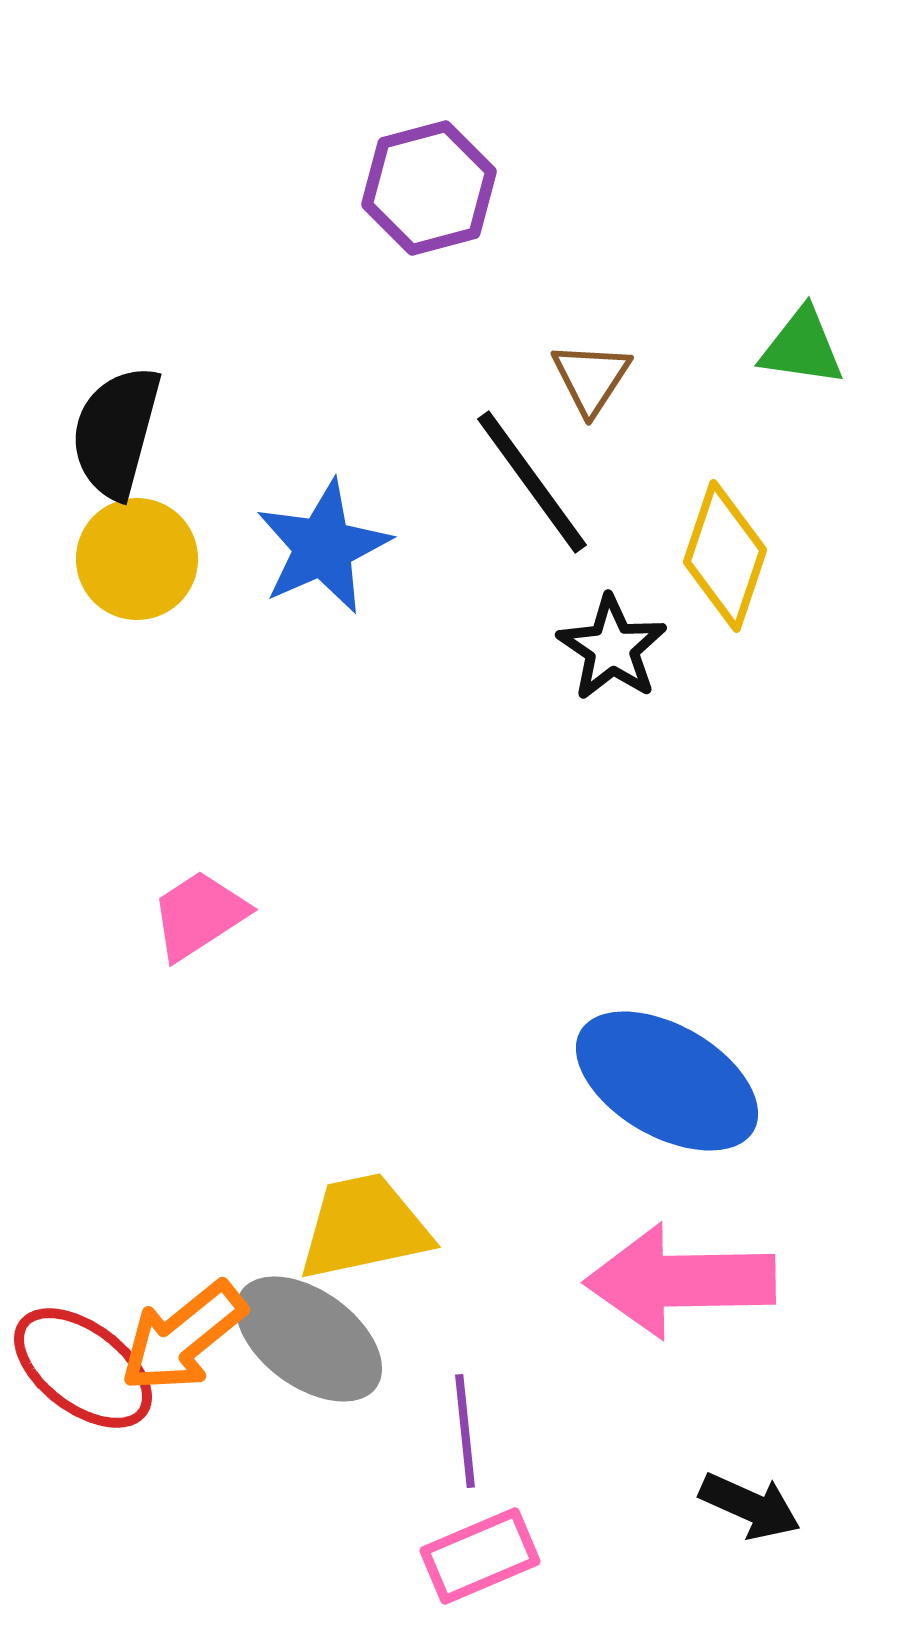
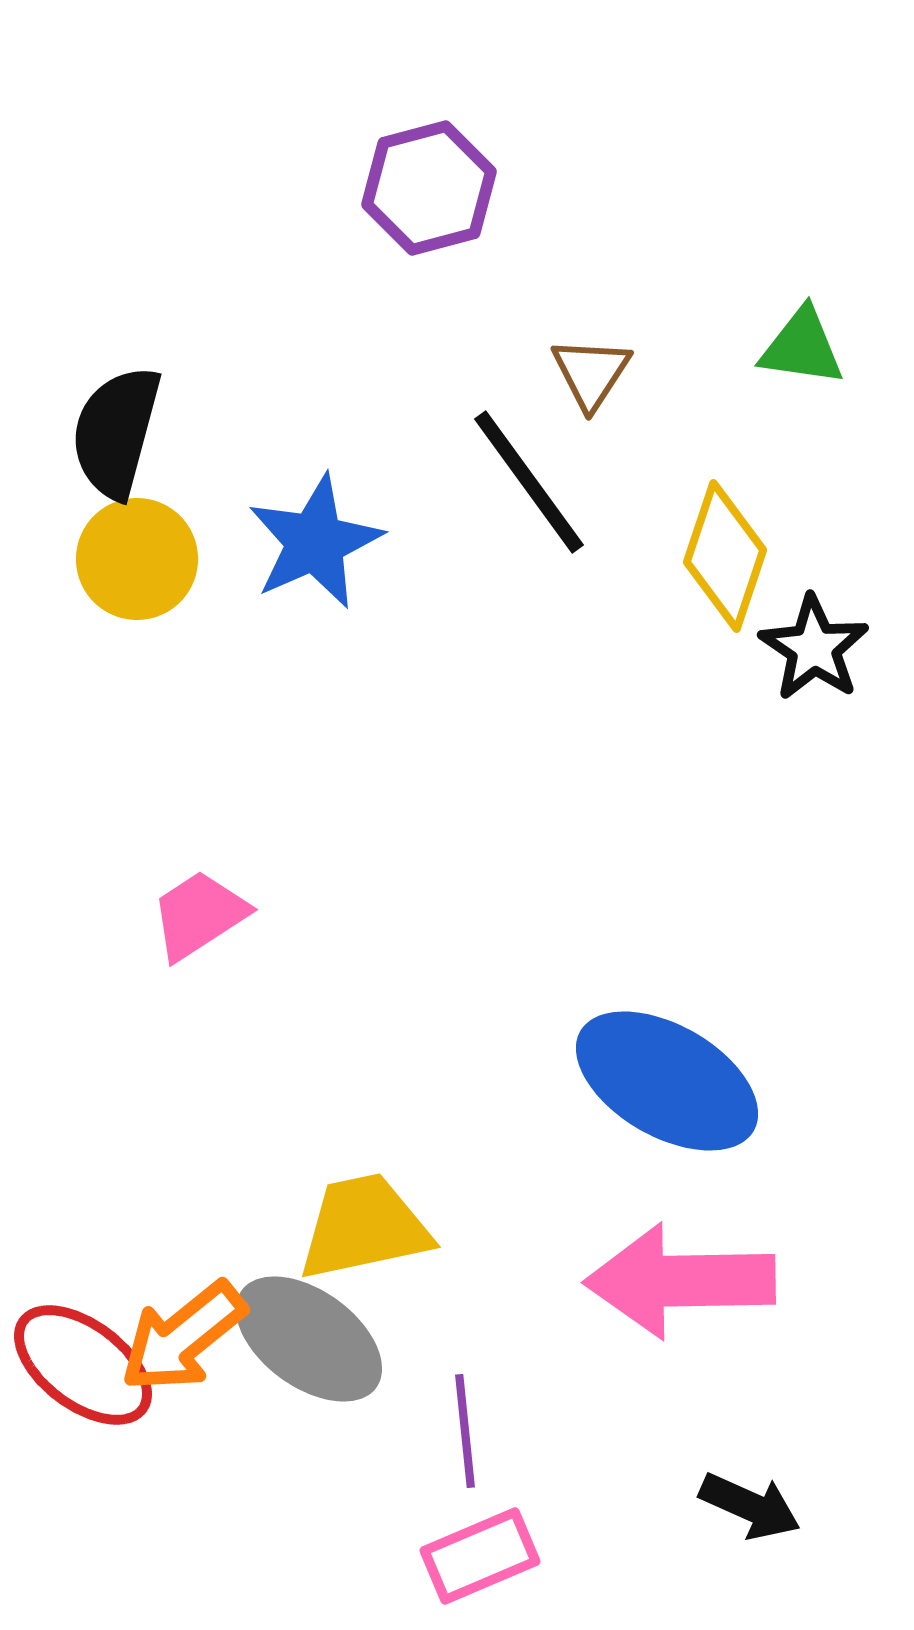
brown triangle: moved 5 px up
black line: moved 3 px left
blue star: moved 8 px left, 5 px up
black star: moved 202 px right
red ellipse: moved 3 px up
